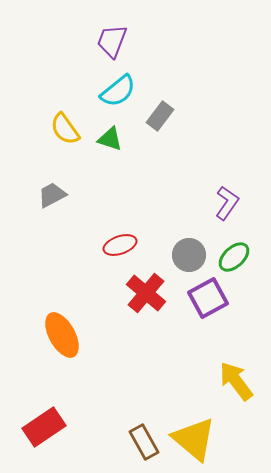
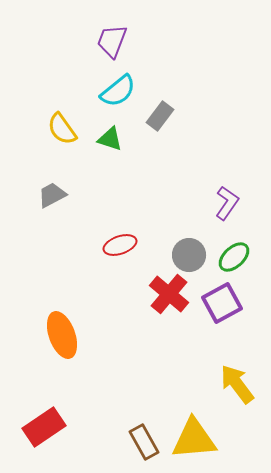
yellow semicircle: moved 3 px left
red cross: moved 23 px right, 1 px down
purple square: moved 14 px right, 5 px down
orange ellipse: rotated 9 degrees clockwise
yellow arrow: moved 1 px right, 3 px down
yellow triangle: rotated 45 degrees counterclockwise
